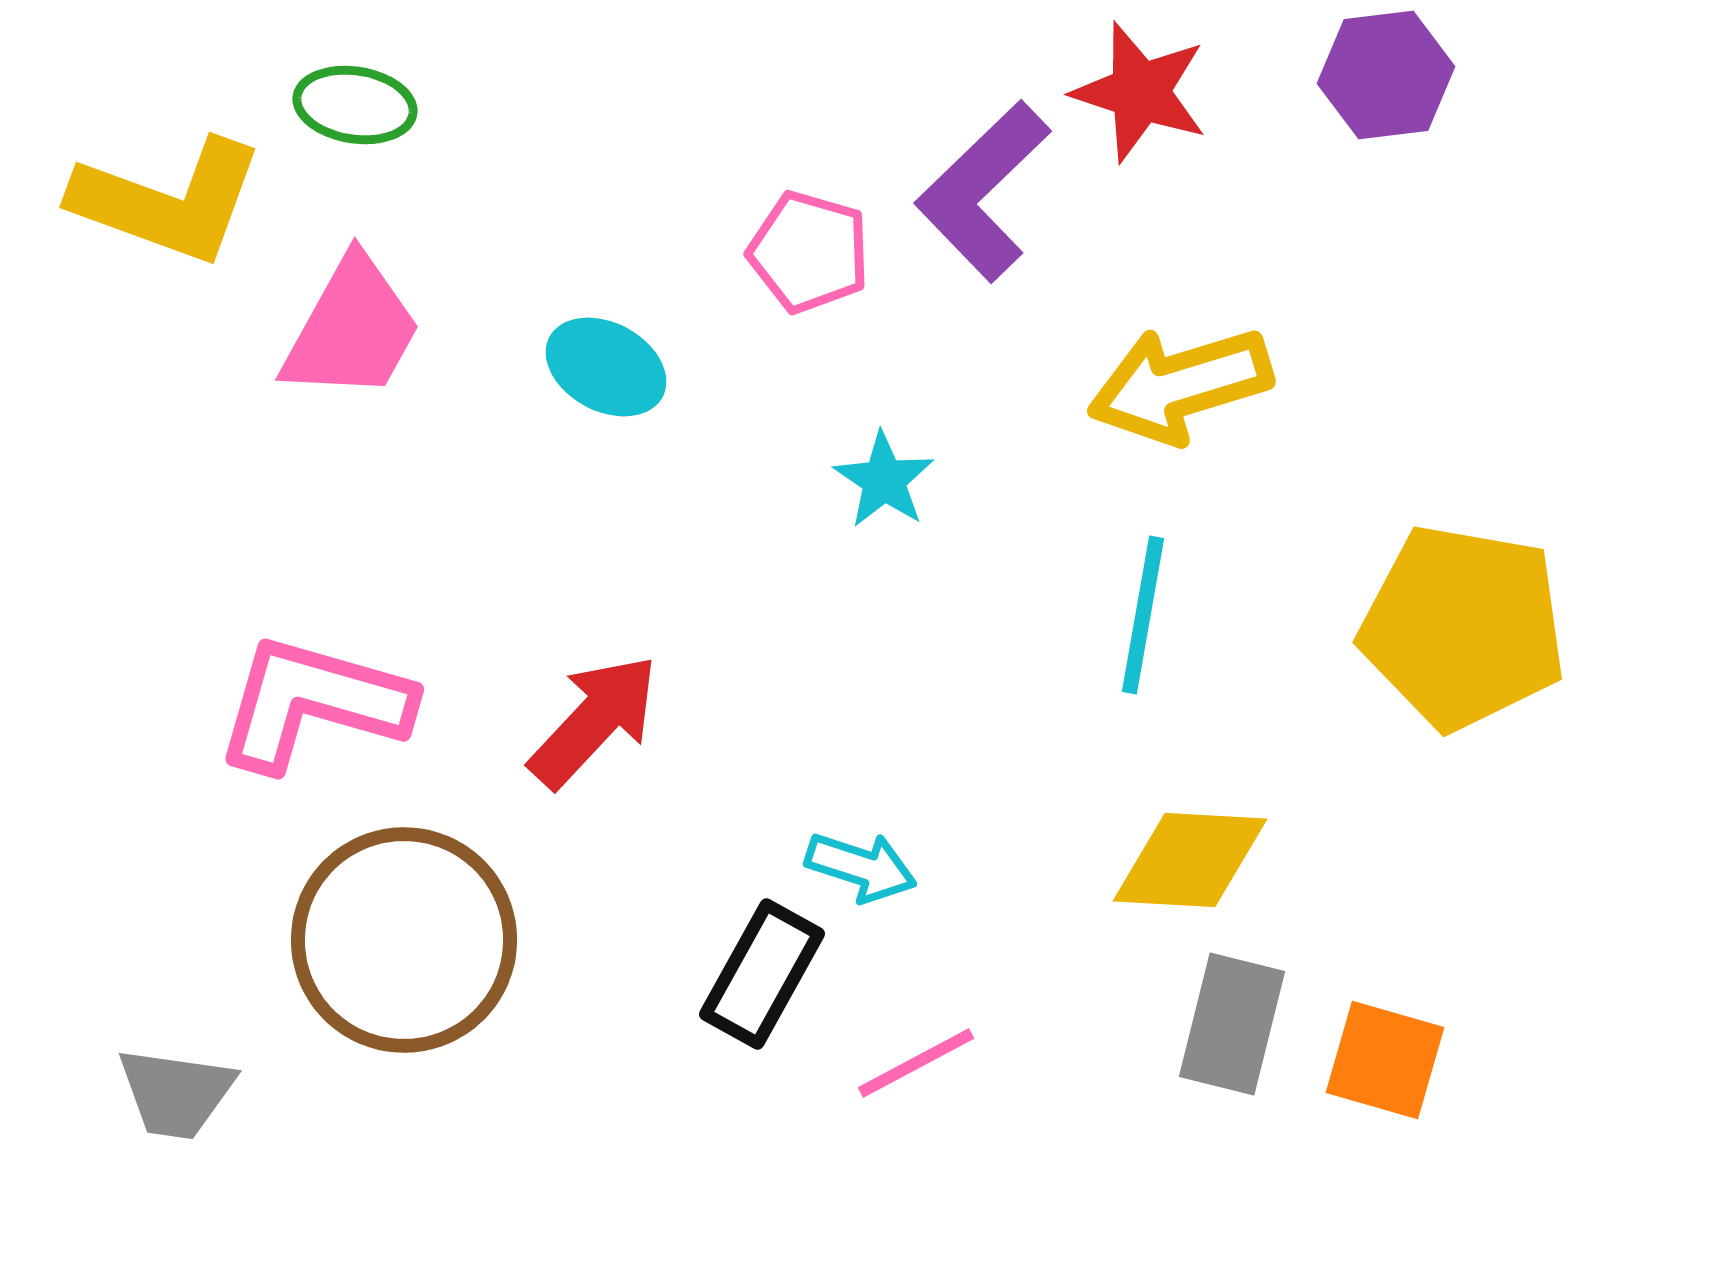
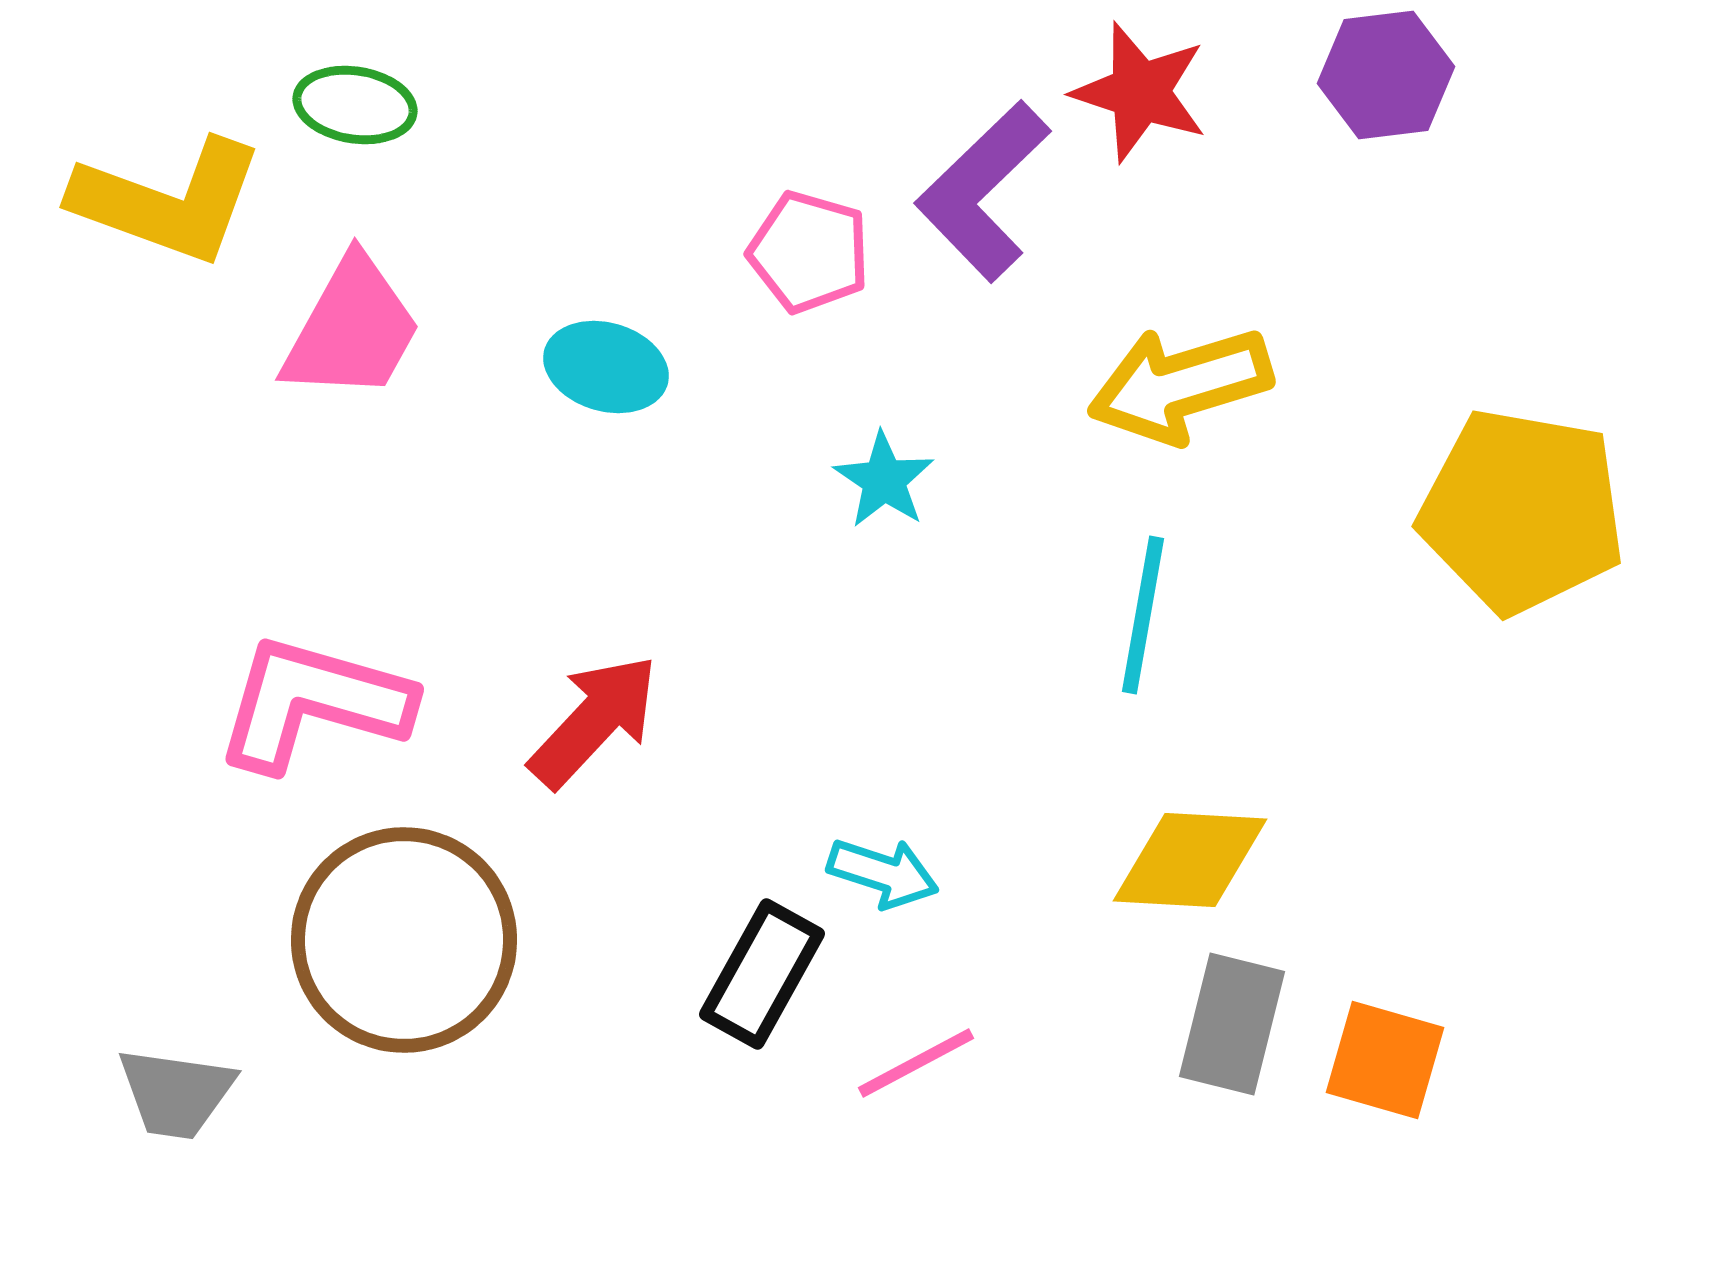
cyan ellipse: rotated 12 degrees counterclockwise
yellow pentagon: moved 59 px right, 116 px up
cyan arrow: moved 22 px right, 6 px down
